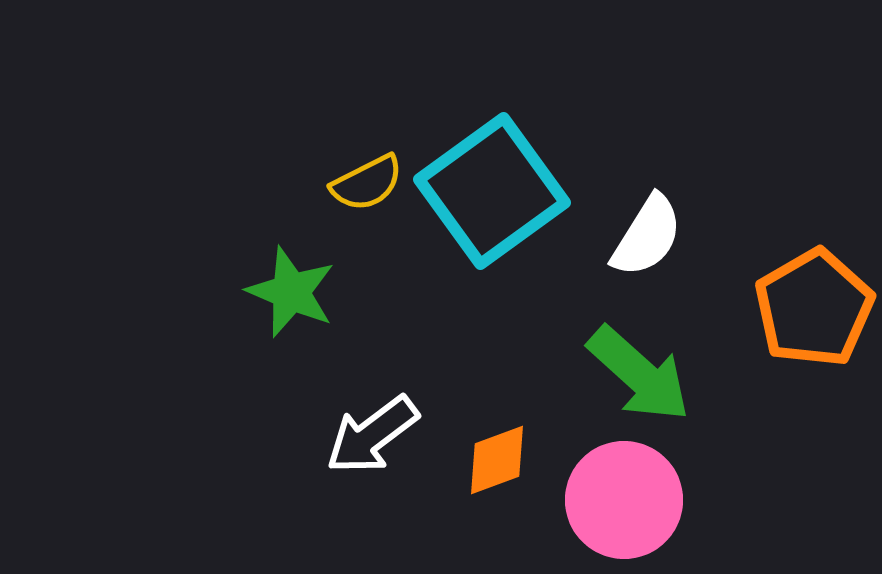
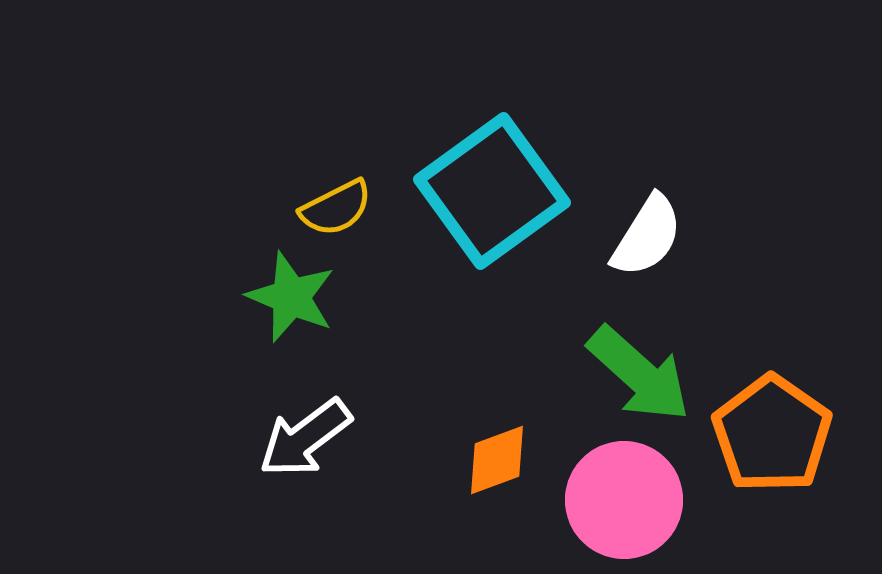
yellow semicircle: moved 31 px left, 25 px down
green star: moved 5 px down
orange pentagon: moved 42 px left, 126 px down; rotated 7 degrees counterclockwise
white arrow: moved 67 px left, 3 px down
